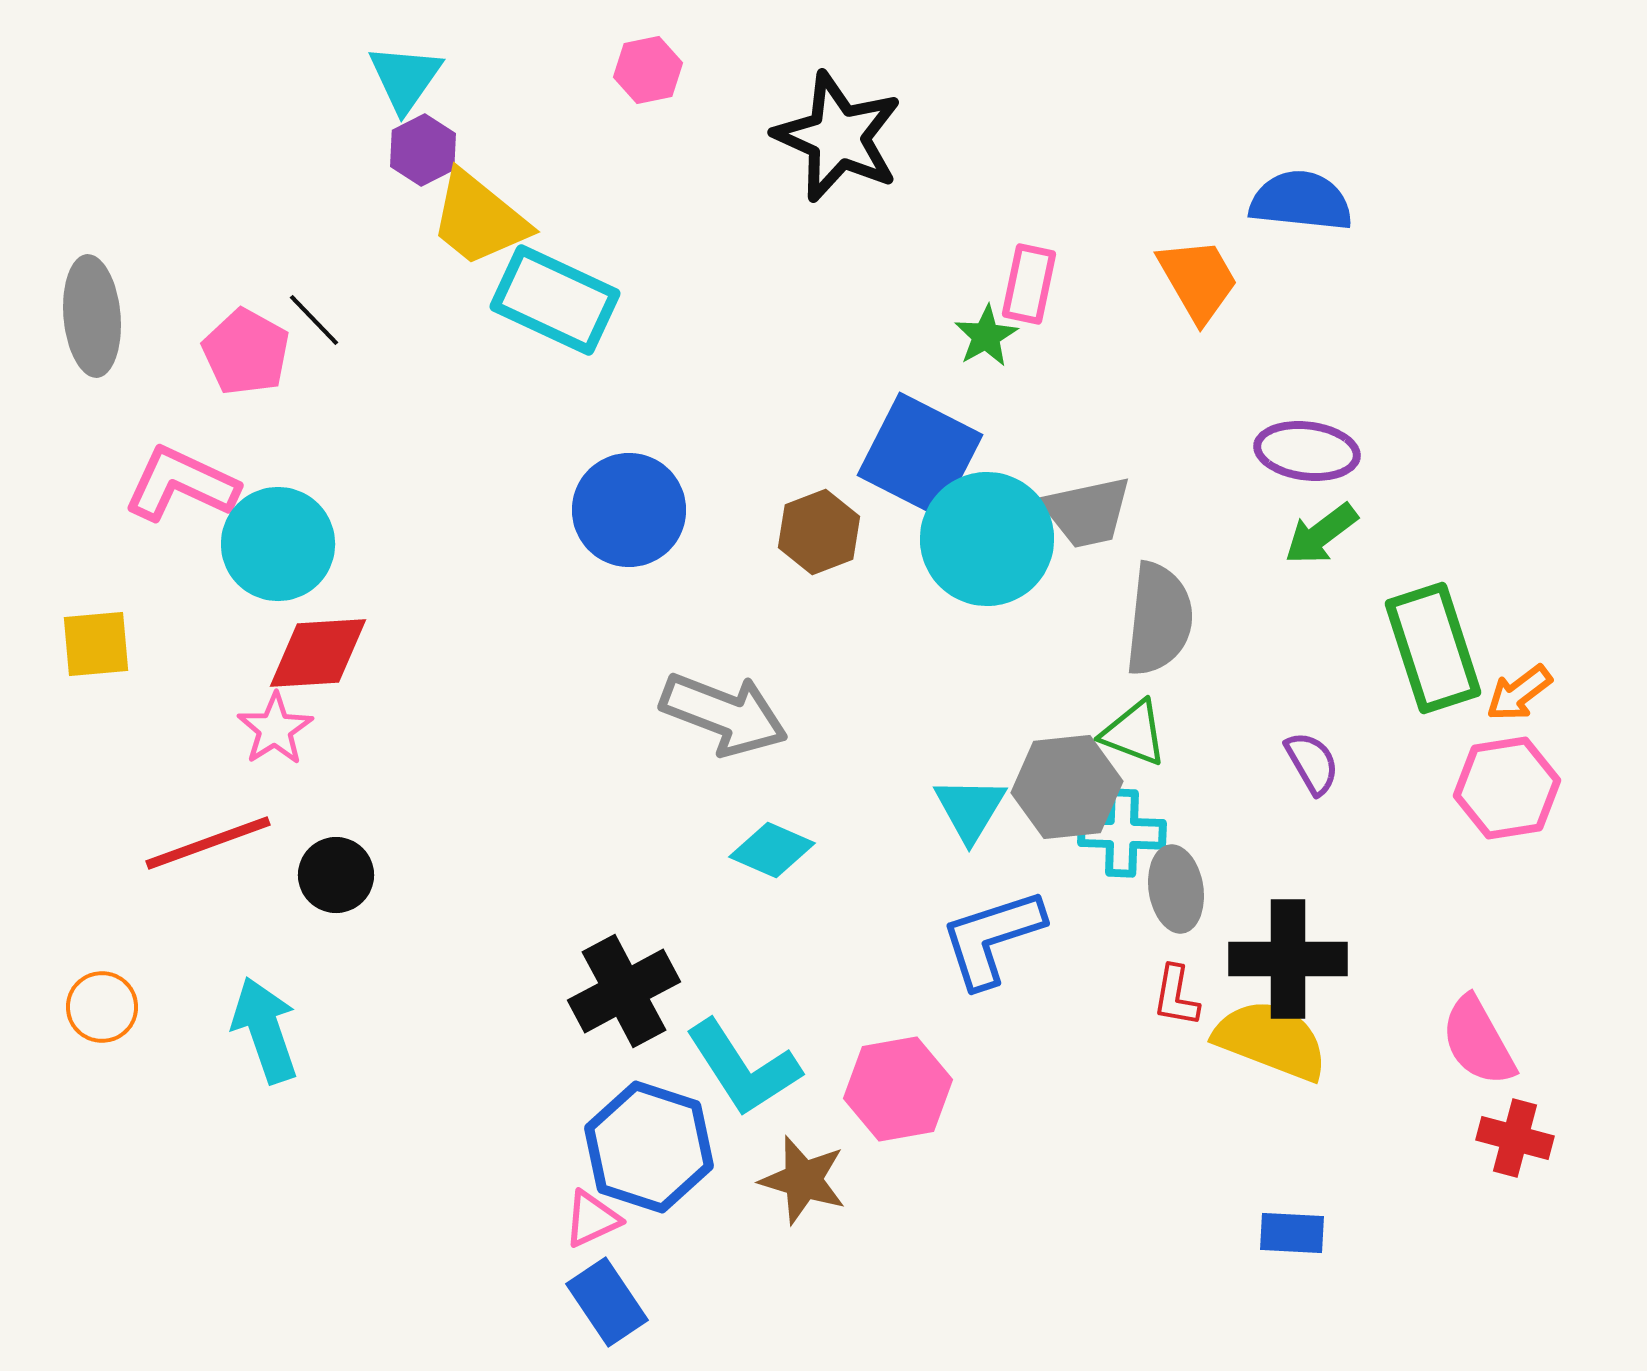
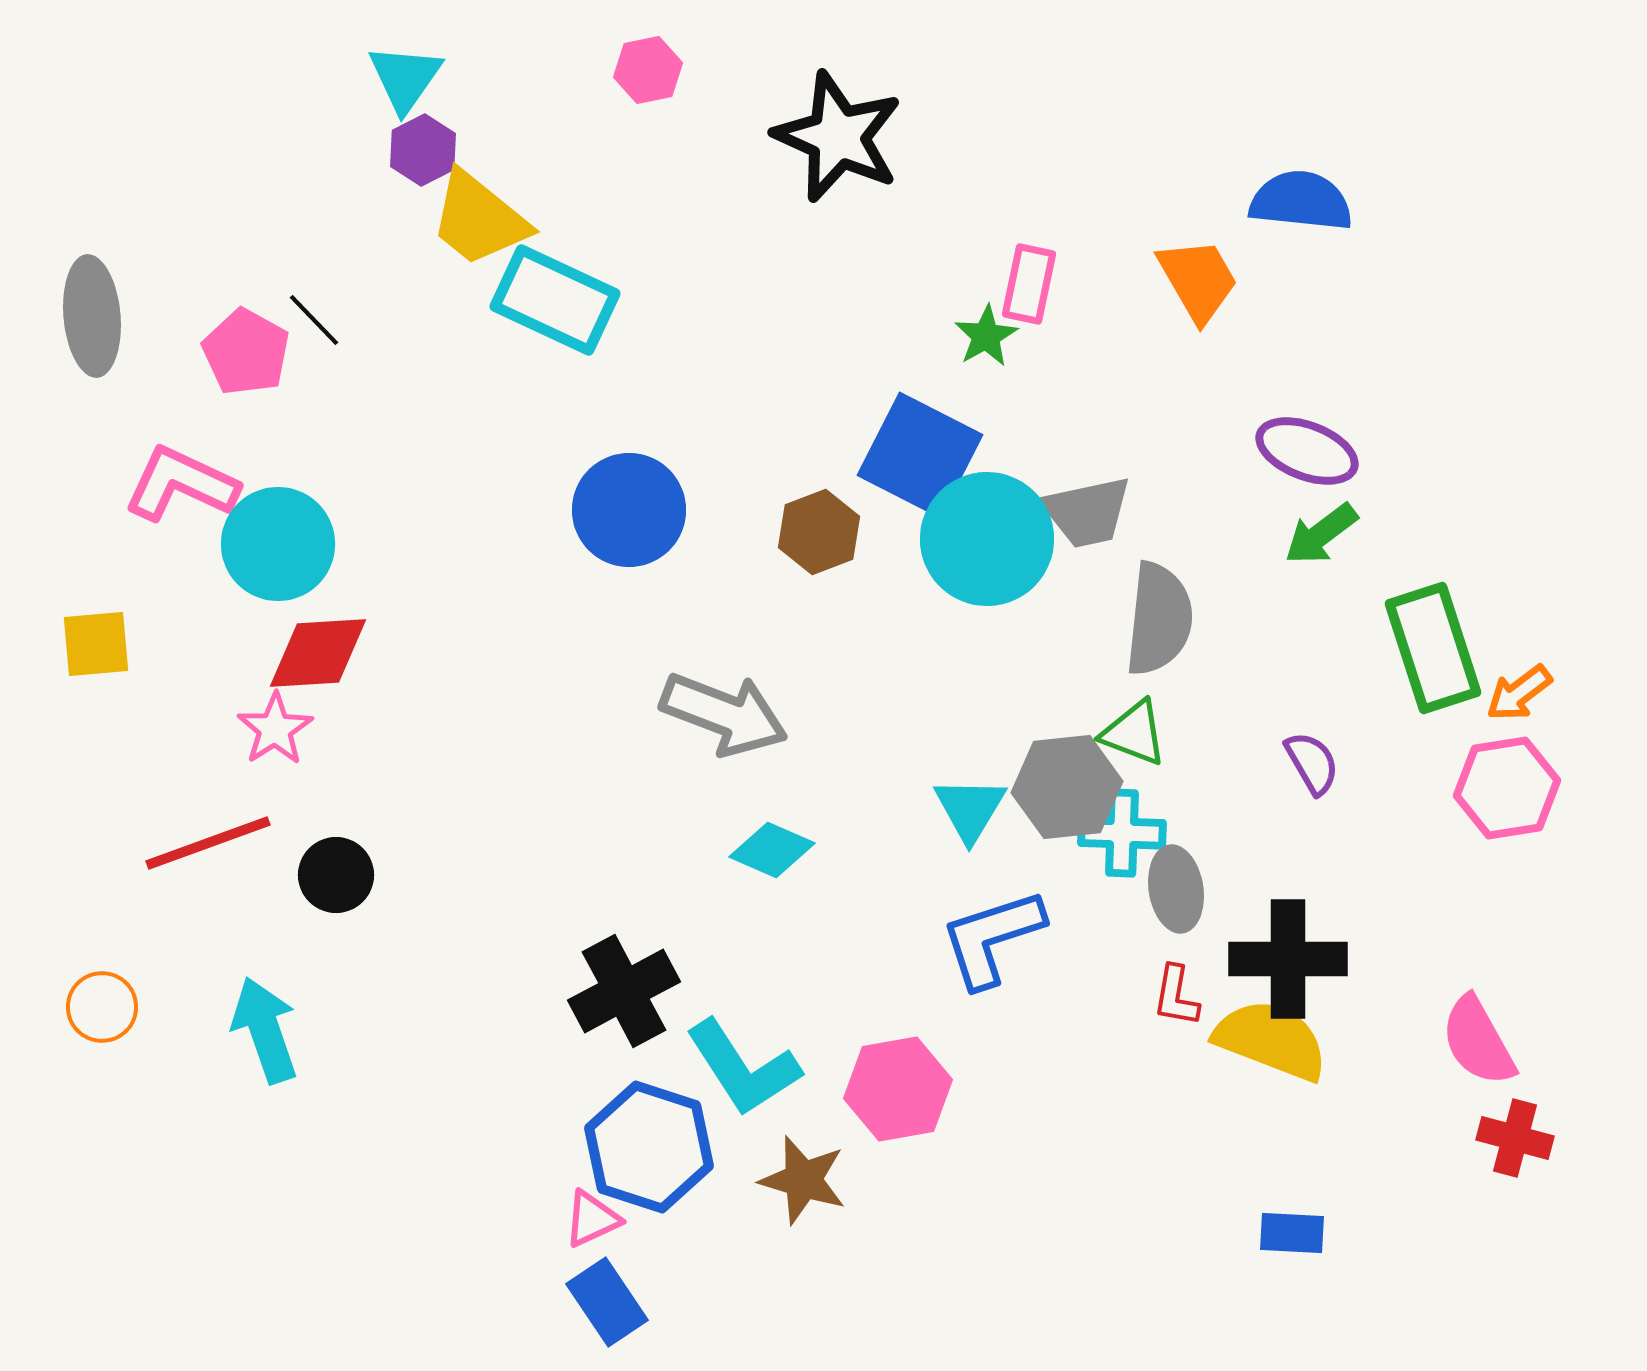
purple ellipse at (1307, 451): rotated 14 degrees clockwise
